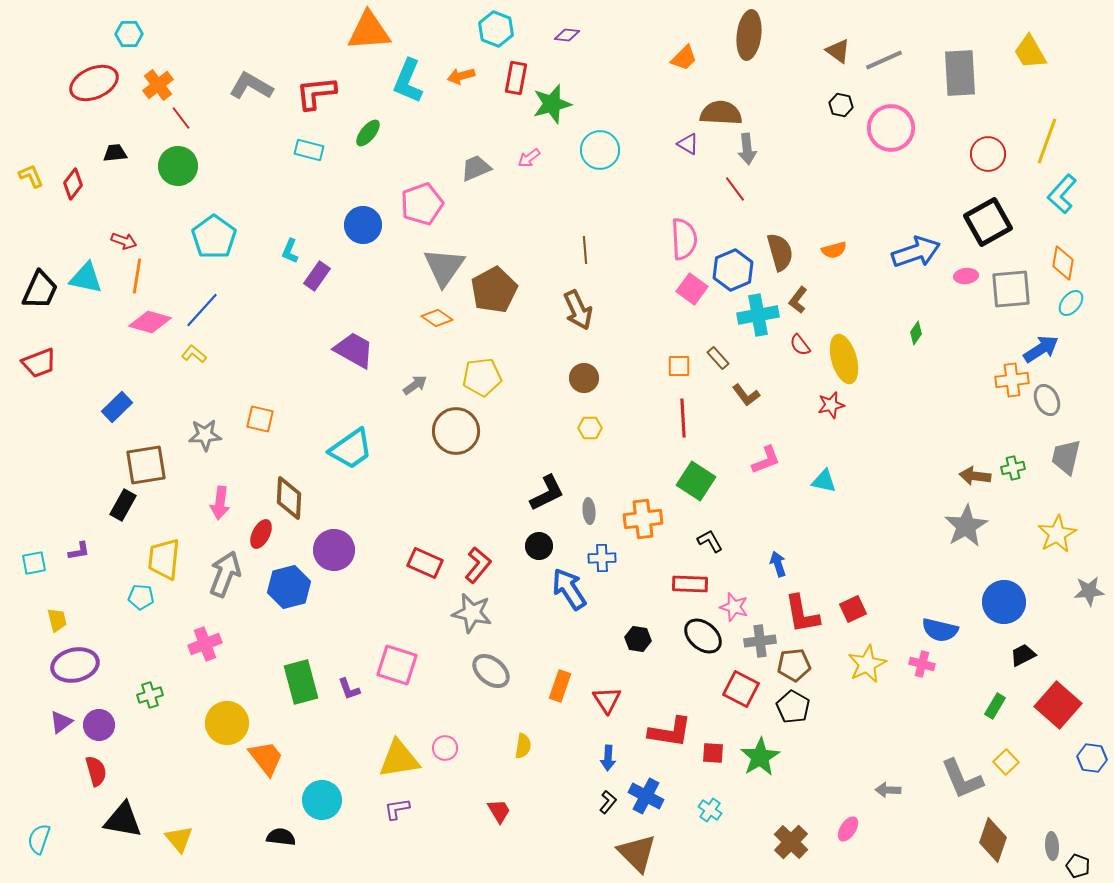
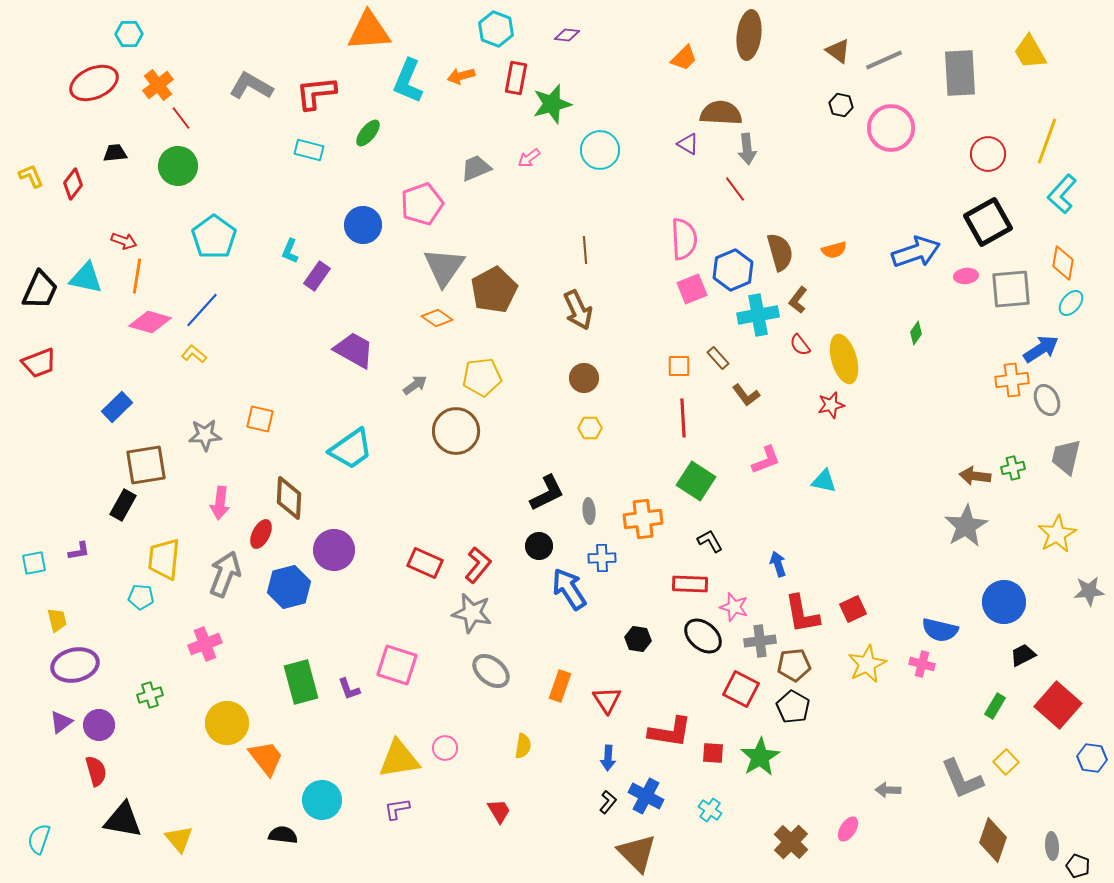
pink square at (692, 289): rotated 32 degrees clockwise
black semicircle at (281, 837): moved 2 px right, 2 px up
